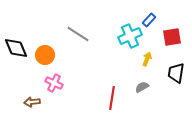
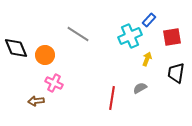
gray semicircle: moved 2 px left, 1 px down
brown arrow: moved 4 px right, 1 px up
